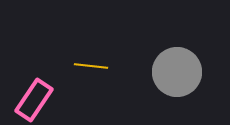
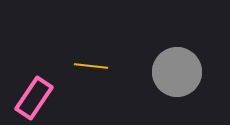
pink rectangle: moved 2 px up
